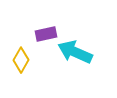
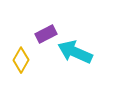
purple rectangle: rotated 15 degrees counterclockwise
